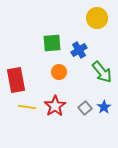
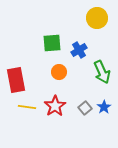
green arrow: rotated 15 degrees clockwise
